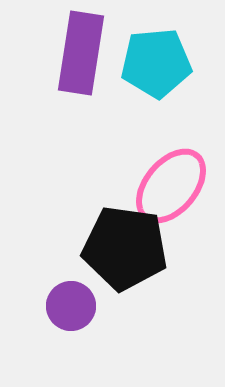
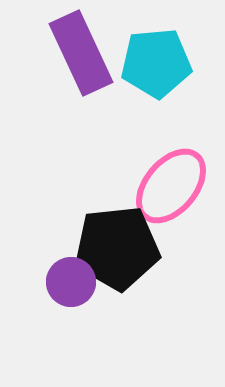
purple rectangle: rotated 34 degrees counterclockwise
black pentagon: moved 8 px left; rotated 14 degrees counterclockwise
purple circle: moved 24 px up
